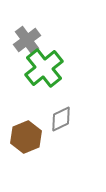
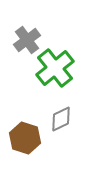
green cross: moved 11 px right
brown hexagon: moved 1 px left, 1 px down; rotated 20 degrees counterclockwise
